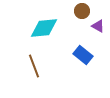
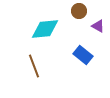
brown circle: moved 3 px left
cyan diamond: moved 1 px right, 1 px down
